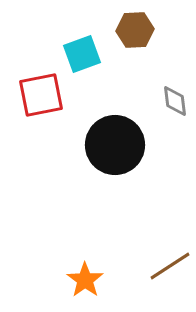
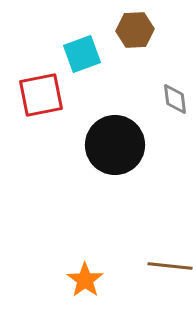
gray diamond: moved 2 px up
brown line: rotated 39 degrees clockwise
